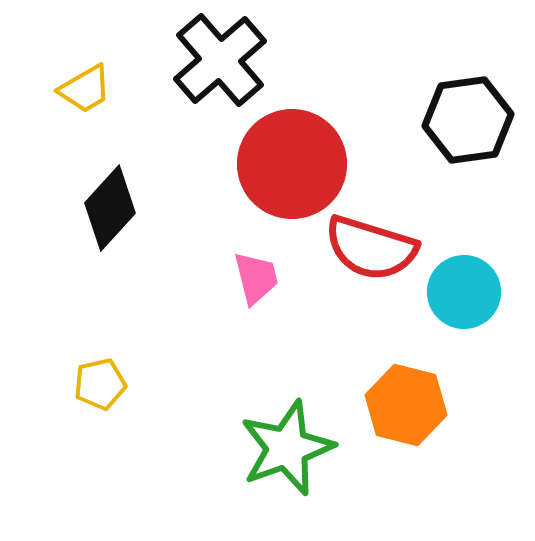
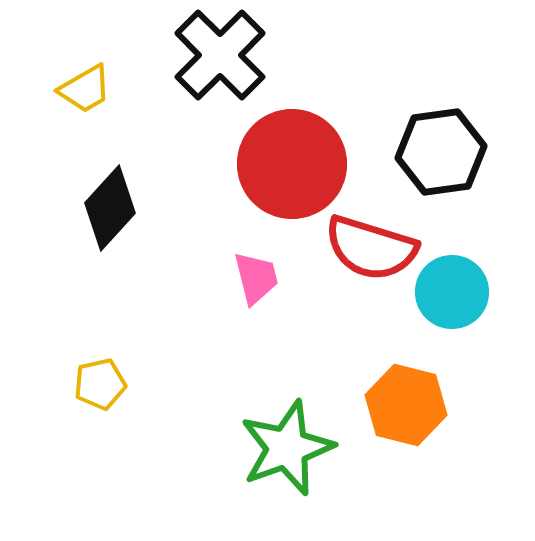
black cross: moved 5 px up; rotated 4 degrees counterclockwise
black hexagon: moved 27 px left, 32 px down
cyan circle: moved 12 px left
